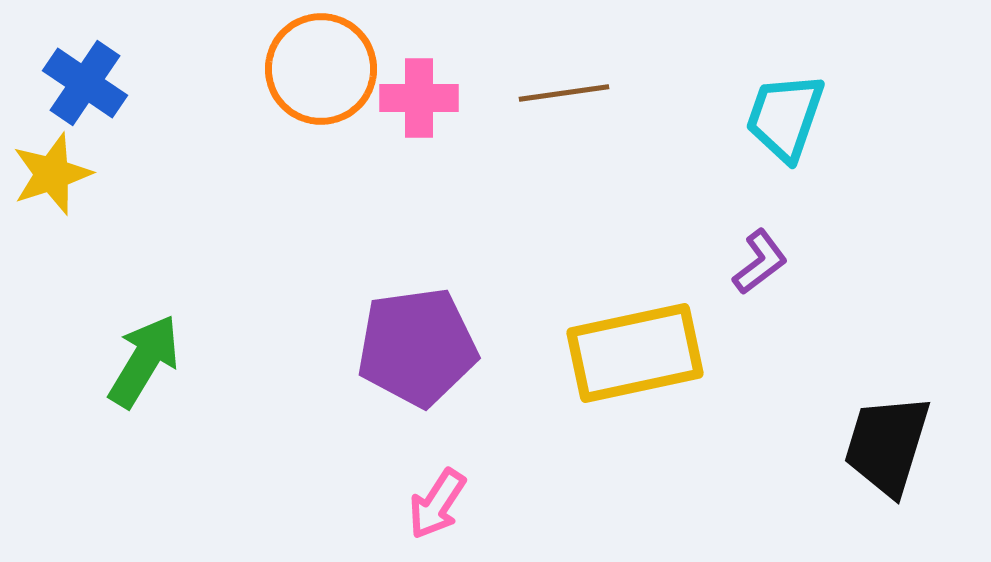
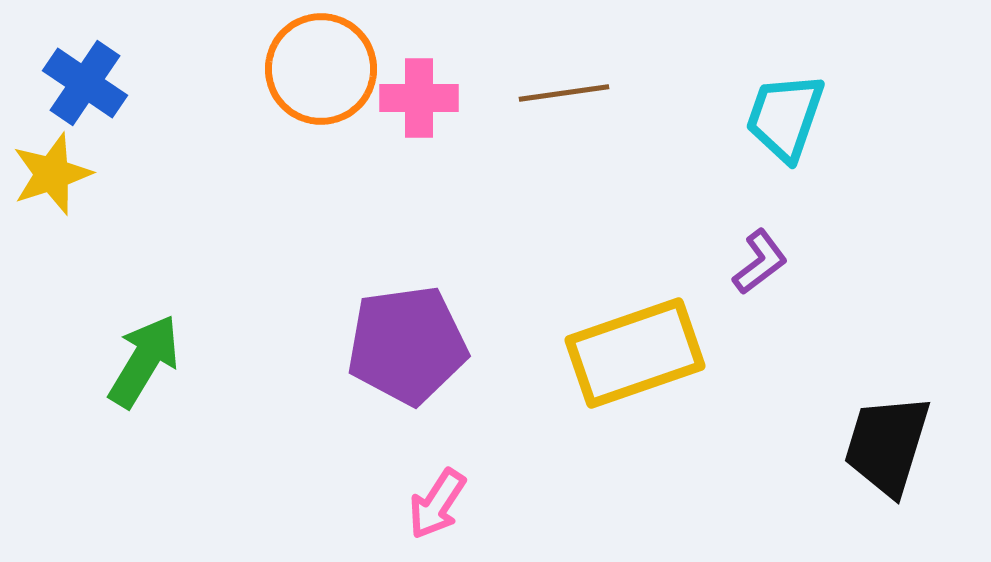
purple pentagon: moved 10 px left, 2 px up
yellow rectangle: rotated 7 degrees counterclockwise
